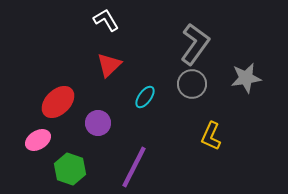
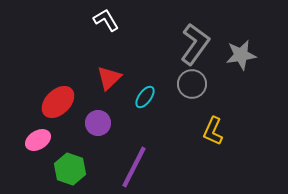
red triangle: moved 13 px down
gray star: moved 5 px left, 23 px up
yellow L-shape: moved 2 px right, 5 px up
